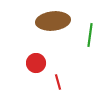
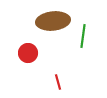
green line: moved 7 px left, 1 px down
red circle: moved 8 px left, 10 px up
